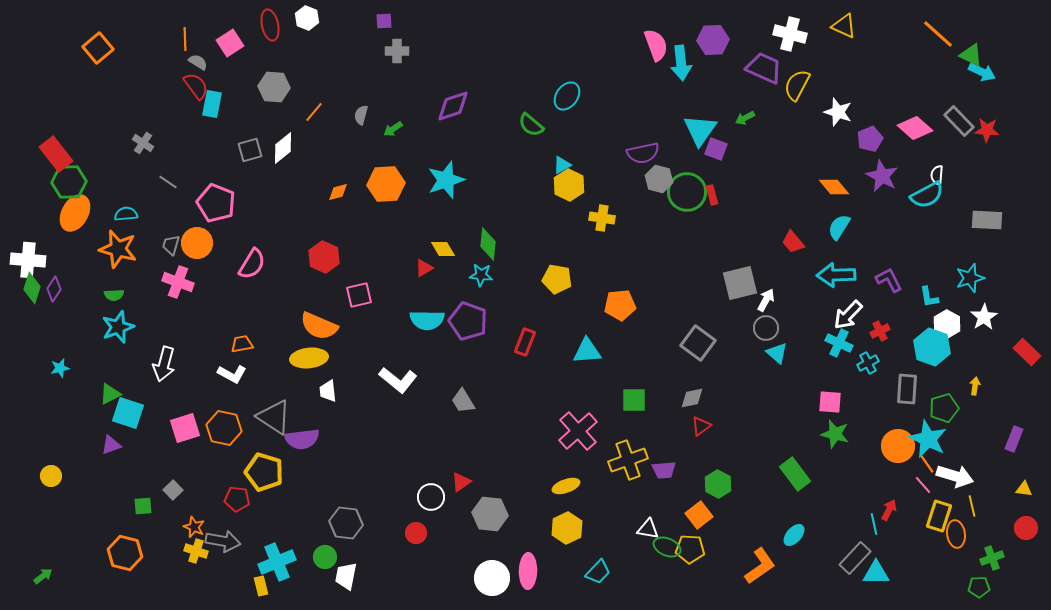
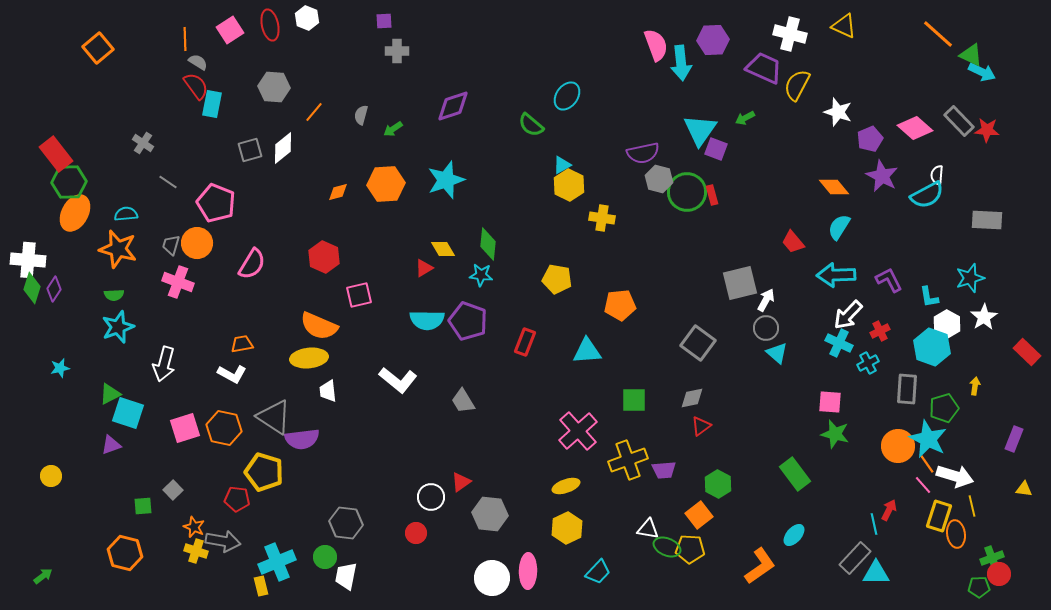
pink square at (230, 43): moved 13 px up
red circle at (1026, 528): moved 27 px left, 46 px down
